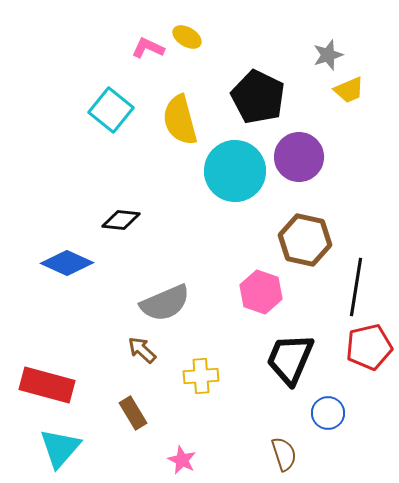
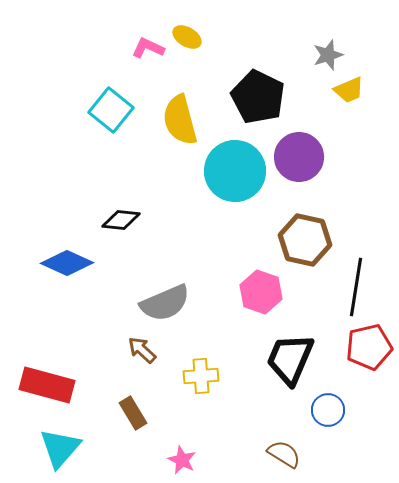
blue circle: moved 3 px up
brown semicircle: rotated 40 degrees counterclockwise
